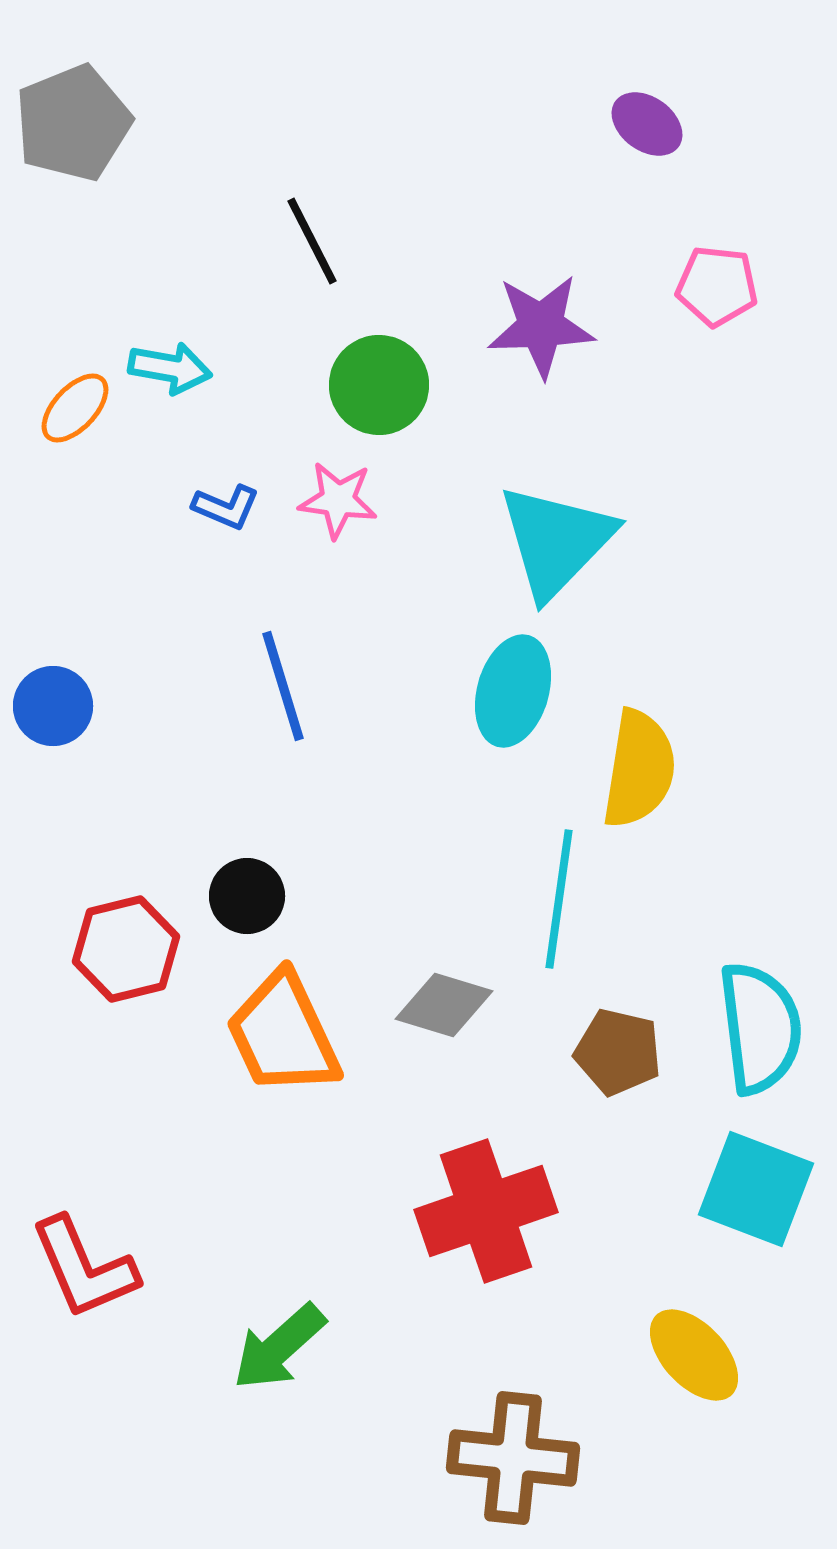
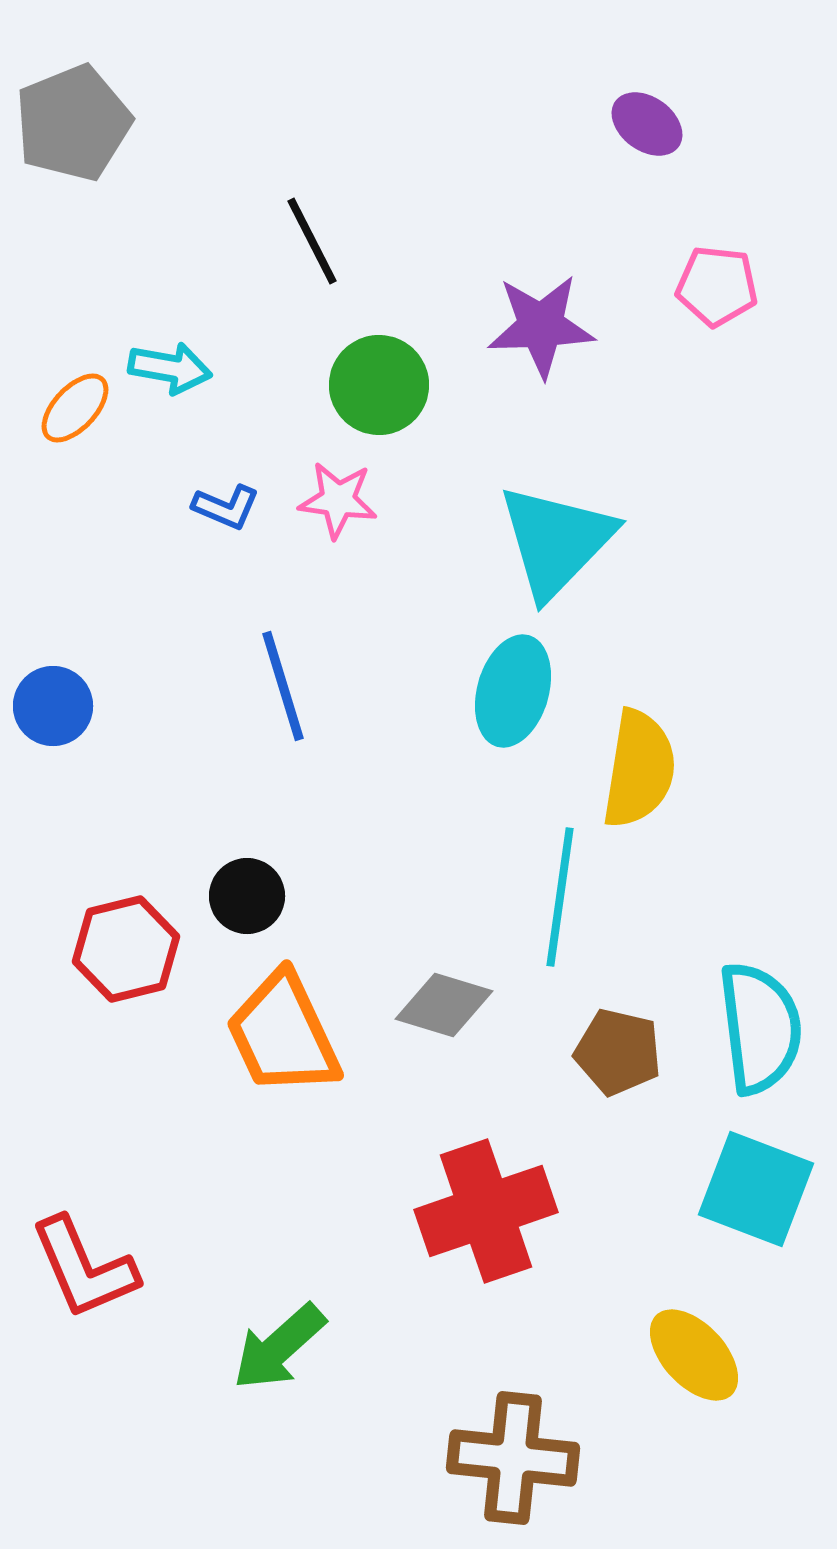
cyan line: moved 1 px right, 2 px up
